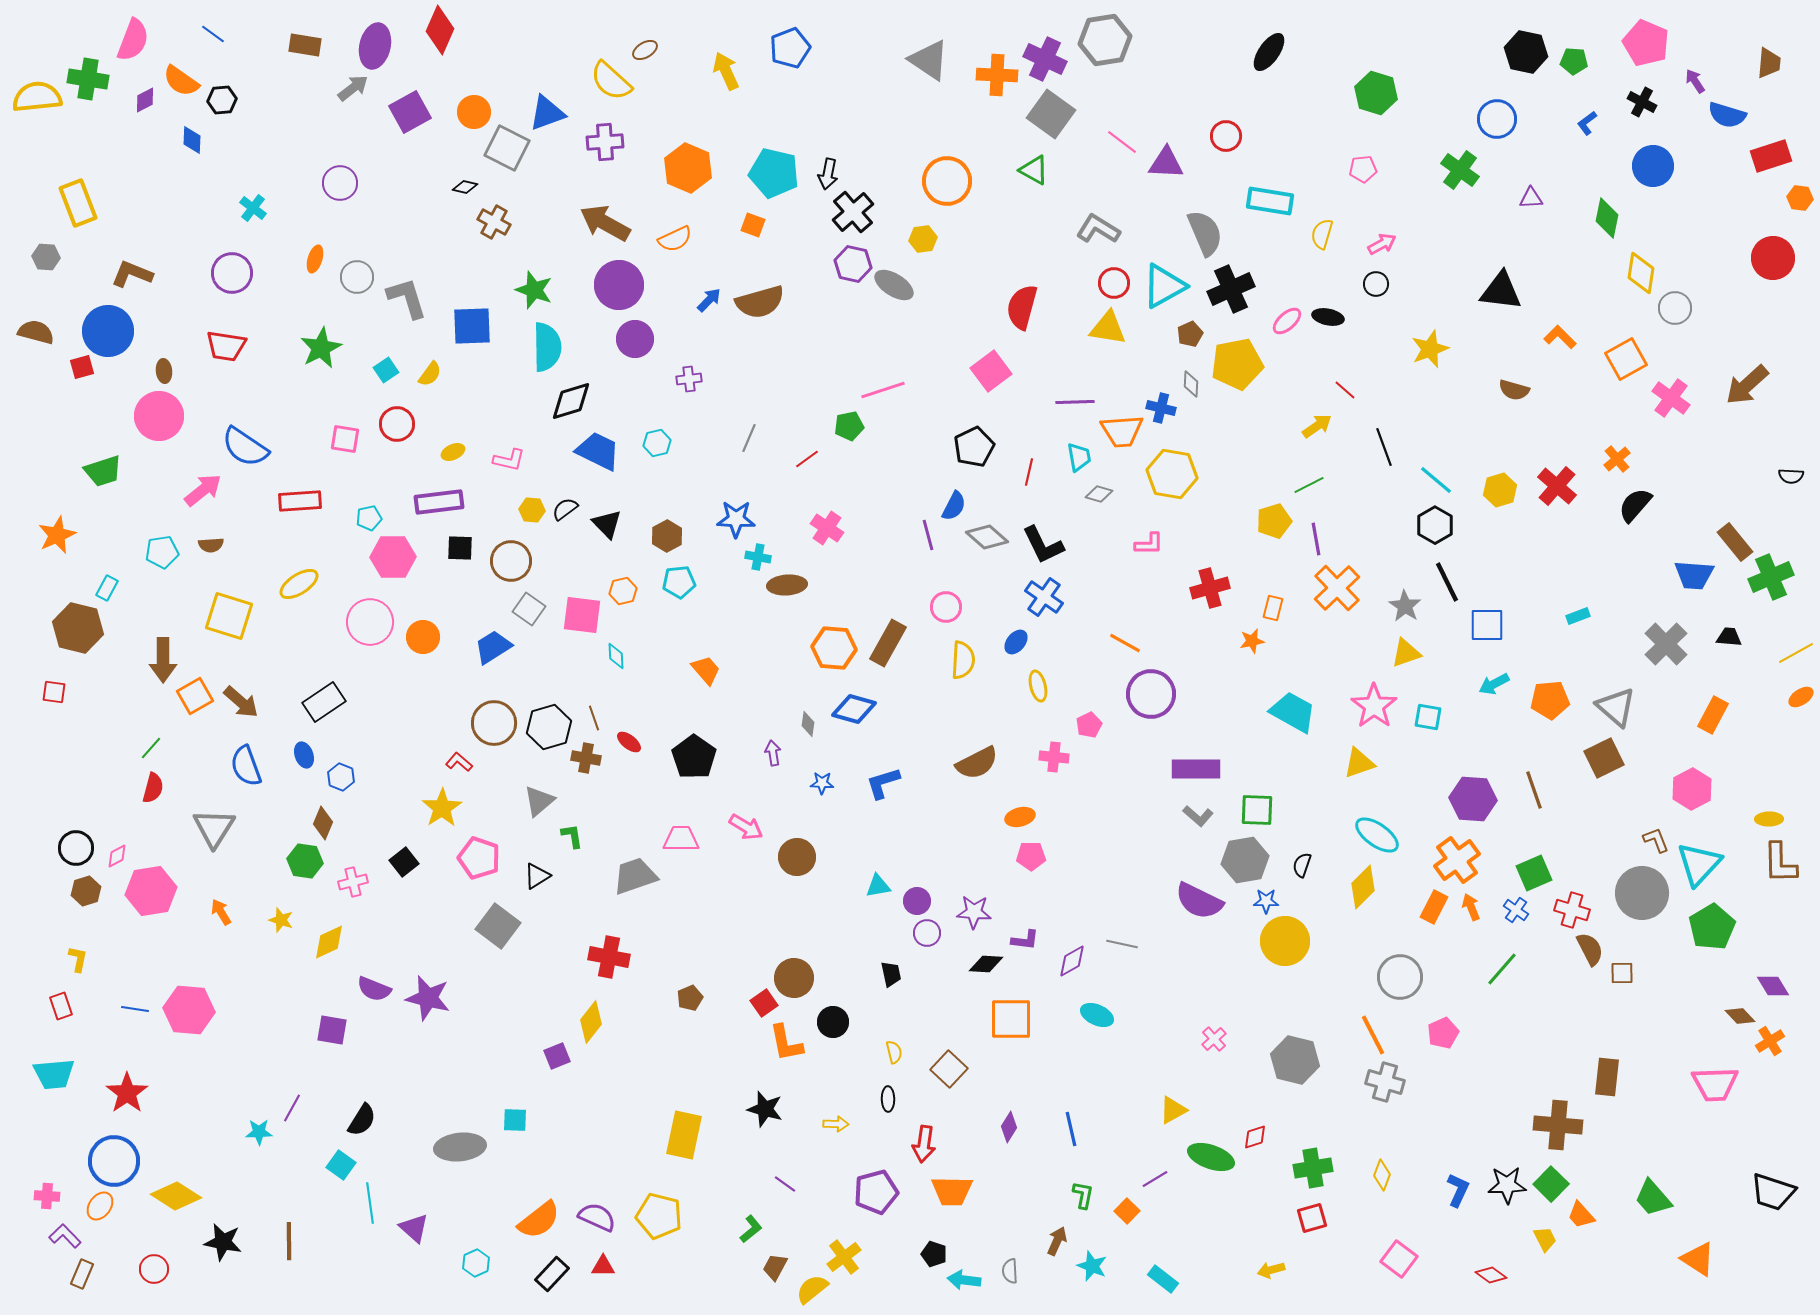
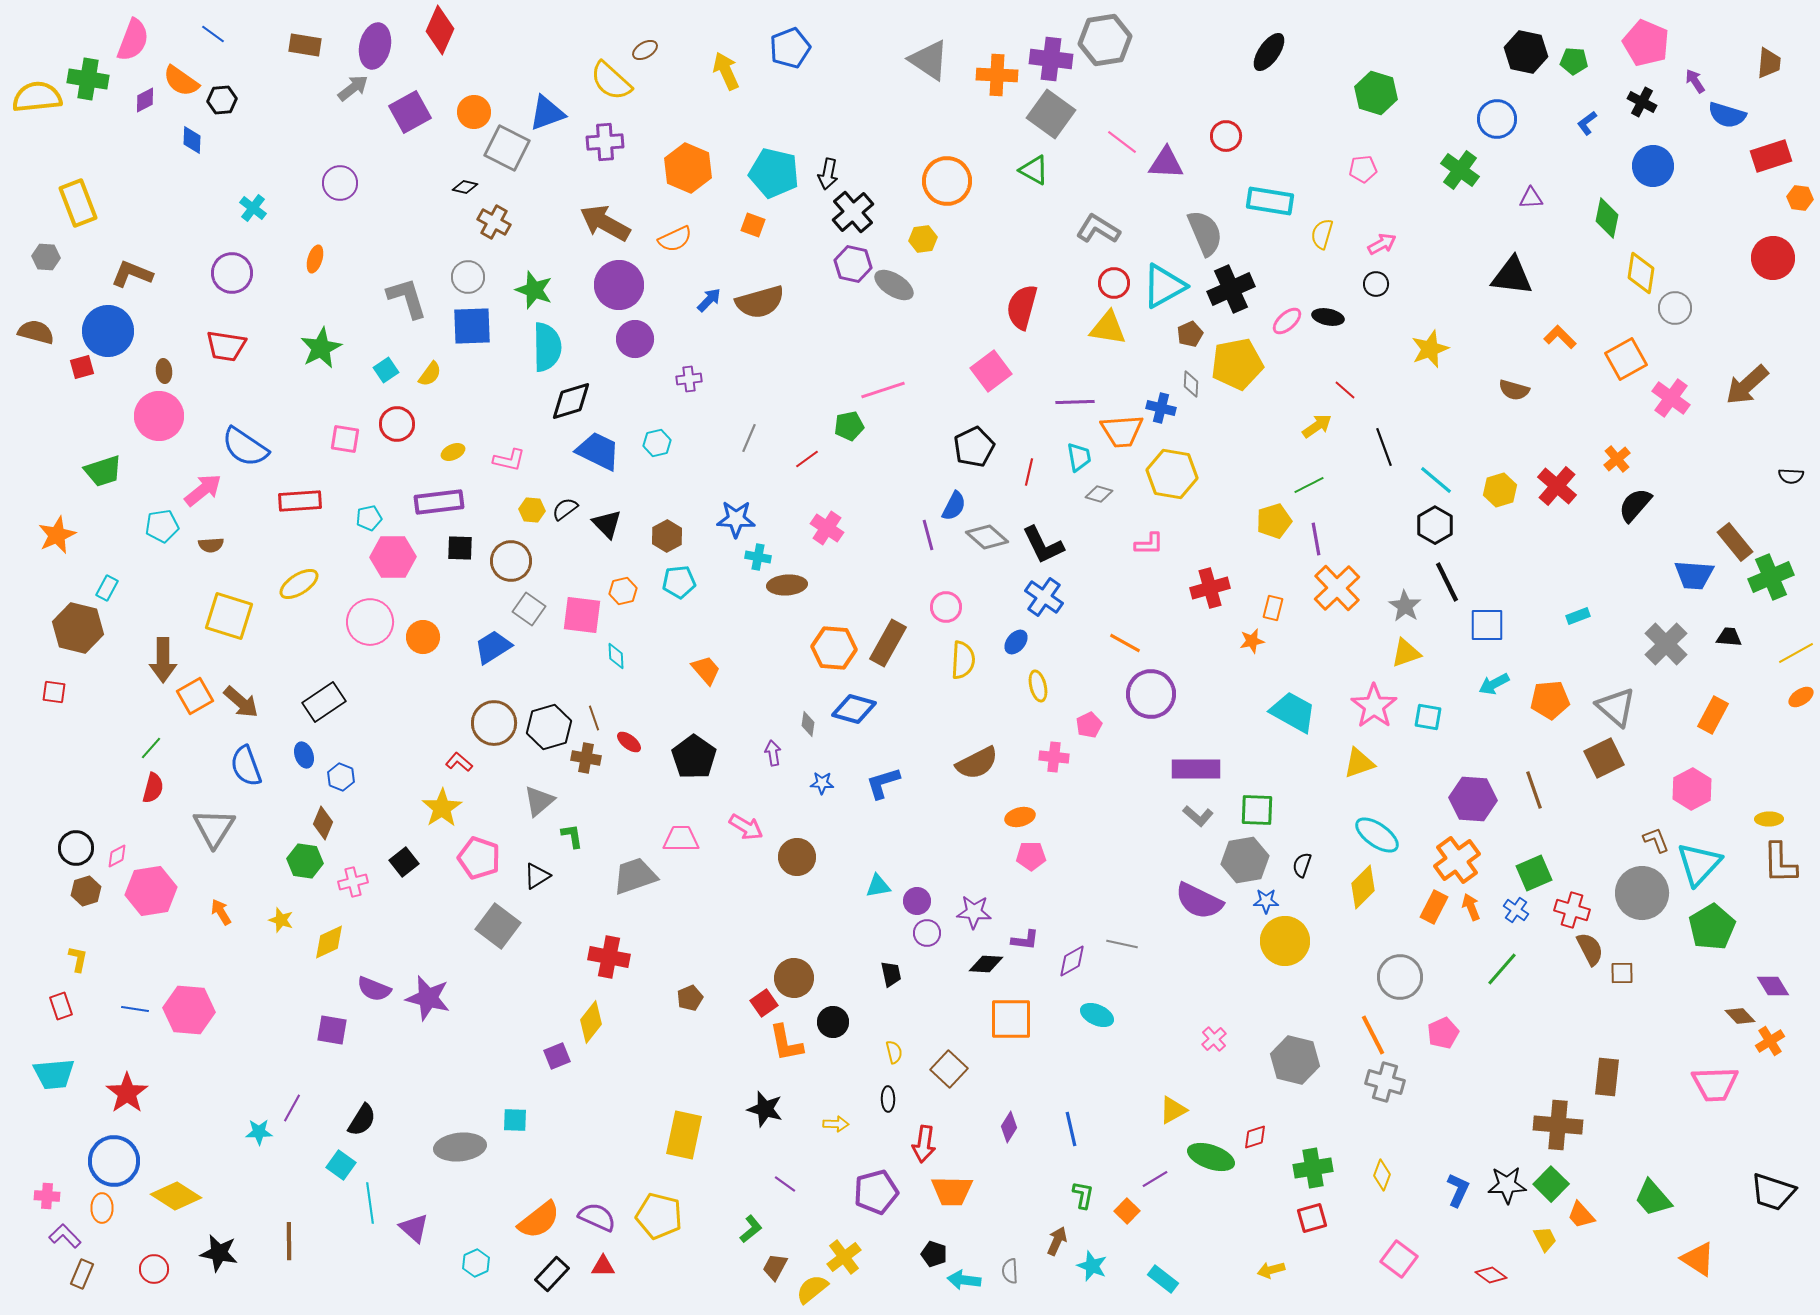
purple cross at (1045, 59): moved 6 px right; rotated 18 degrees counterclockwise
gray circle at (357, 277): moved 111 px right
black triangle at (1501, 291): moved 11 px right, 15 px up
cyan pentagon at (162, 552): moved 26 px up
orange ellipse at (100, 1206): moved 2 px right, 2 px down; rotated 36 degrees counterclockwise
black star at (223, 1242): moved 4 px left, 11 px down
